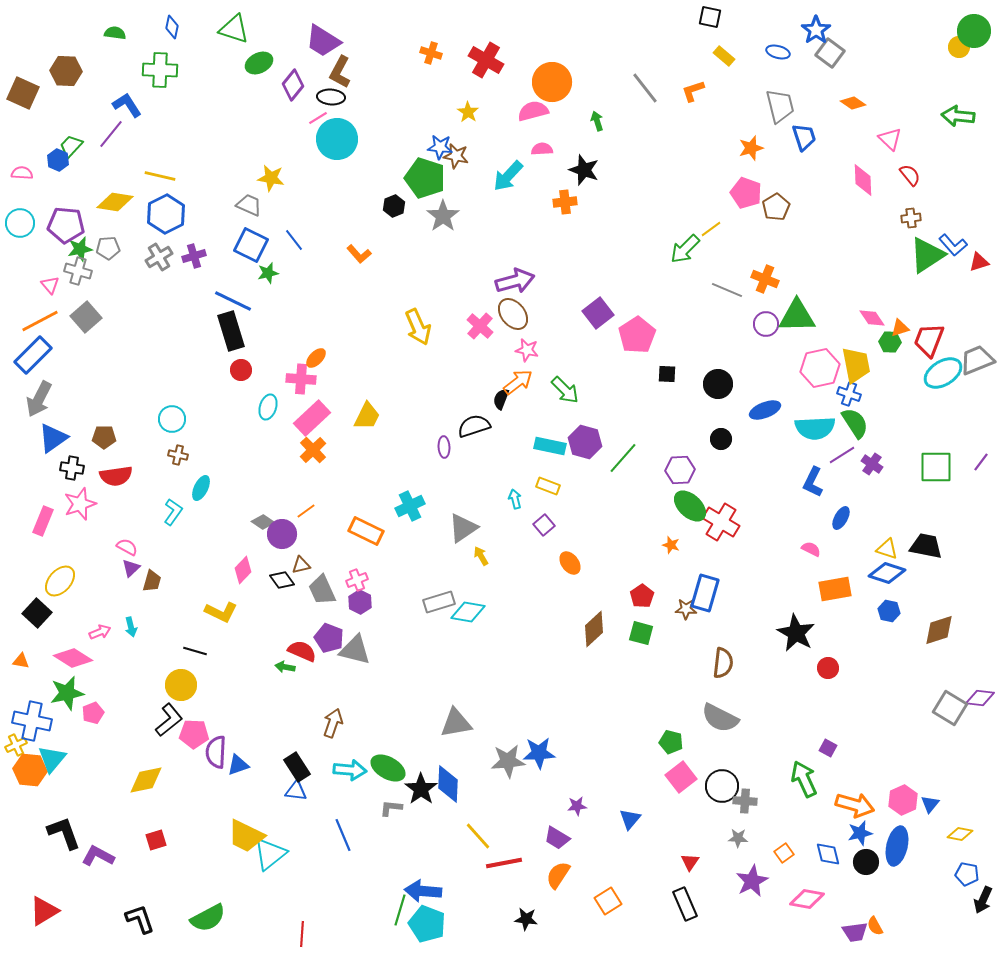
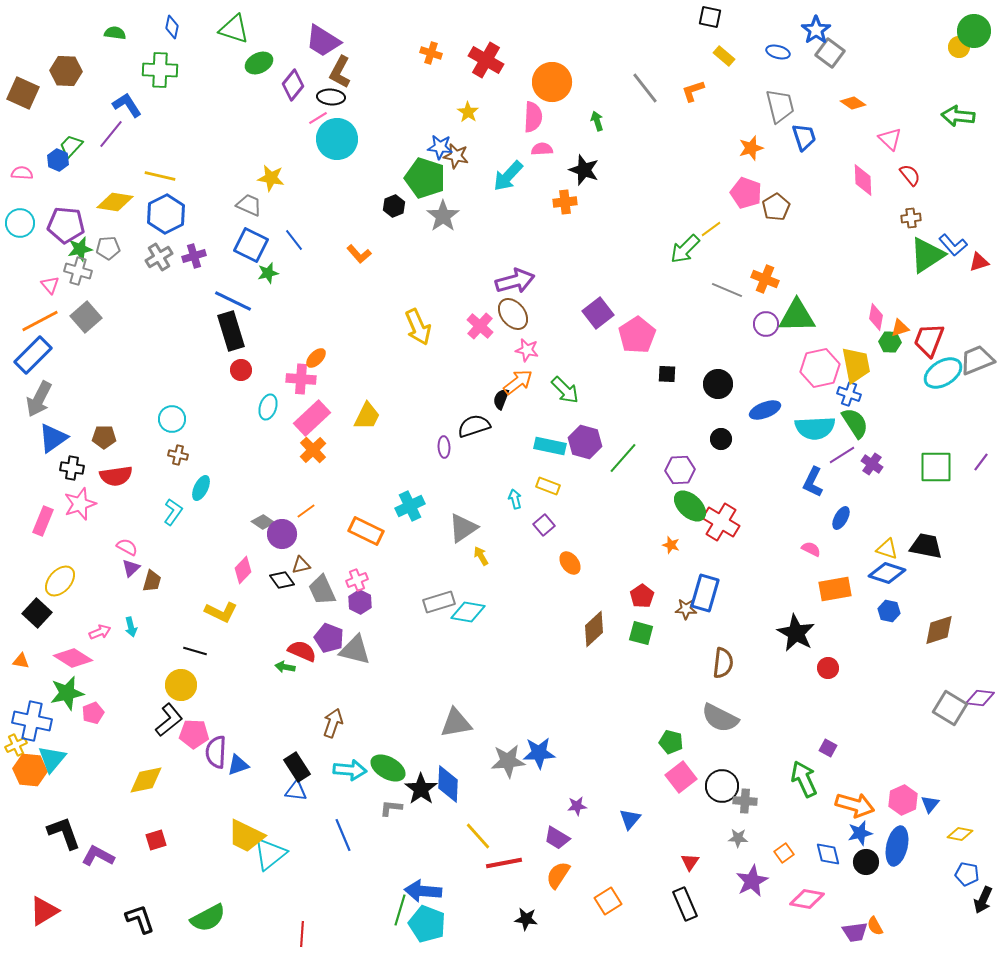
pink semicircle at (533, 111): moved 6 px down; rotated 108 degrees clockwise
pink diamond at (872, 318): moved 4 px right, 1 px up; rotated 44 degrees clockwise
